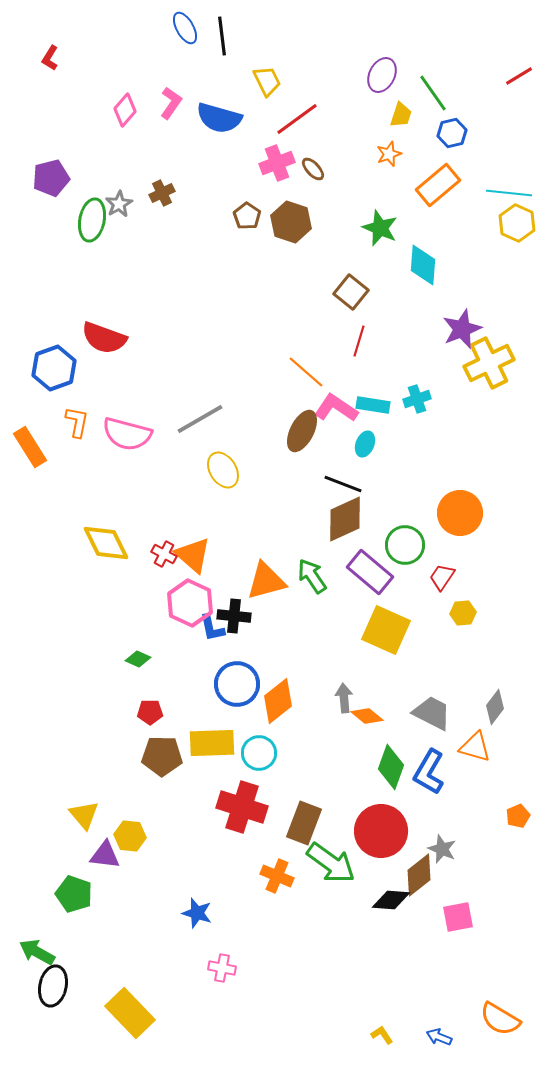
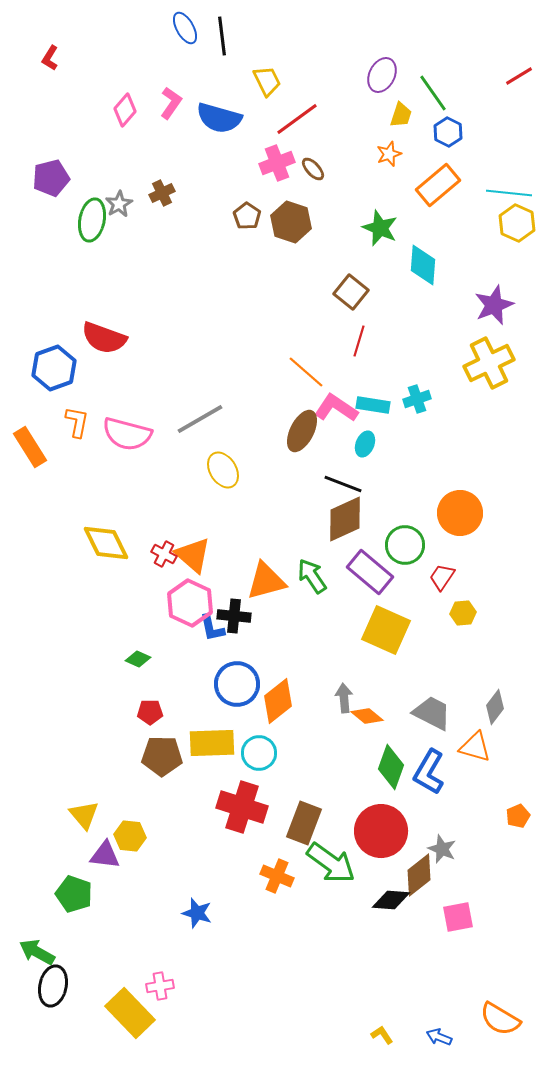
blue hexagon at (452, 133): moved 4 px left, 1 px up; rotated 20 degrees counterclockwise
purple star at (462, 329): moved 32 px right, 24 px up
pink cross at (222, 968): moved 62 px left, 18 px down; rotated 20 degrees counterclockwise
